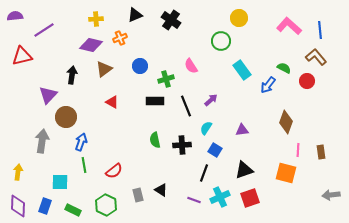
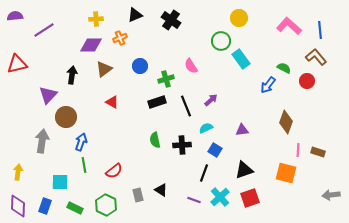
purple diamond at (91, 45): rotated 15 degrees counterclockwise
red triangle at (22, 56): moved 5 px left, 8 px down
cyan rectangle at (242, 70): moved 1 px left, 11 px up
black rectangle at (155, 101): moved 2 px right, 1 px down; rotated 18 degrees counterclockwise
cyan semicircle at (206, 128): rotated 32 degrees clockwise
brown rectangle at (321, 152): moved 3 px left; rotated 64 degrees counterclockwise
cyan cross at (220, 197): rotated 18 degrees counterclockwise
green rectangle at (73, 210): moved 2 px right, 2 px up
